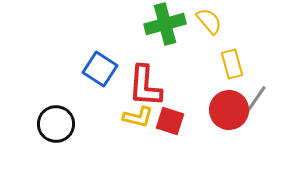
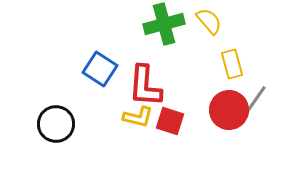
green cross: moved 1 px left
